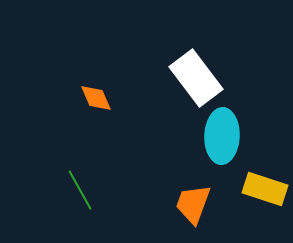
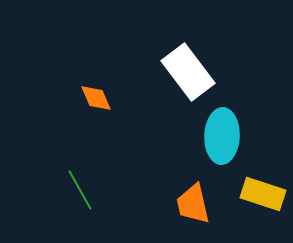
white rectangle: moved 8 px left, 6 px up
yellow rectangle: moved 2 px left, 5 px down
orange trapezoid: rotated 33 degrees counterclockwise
